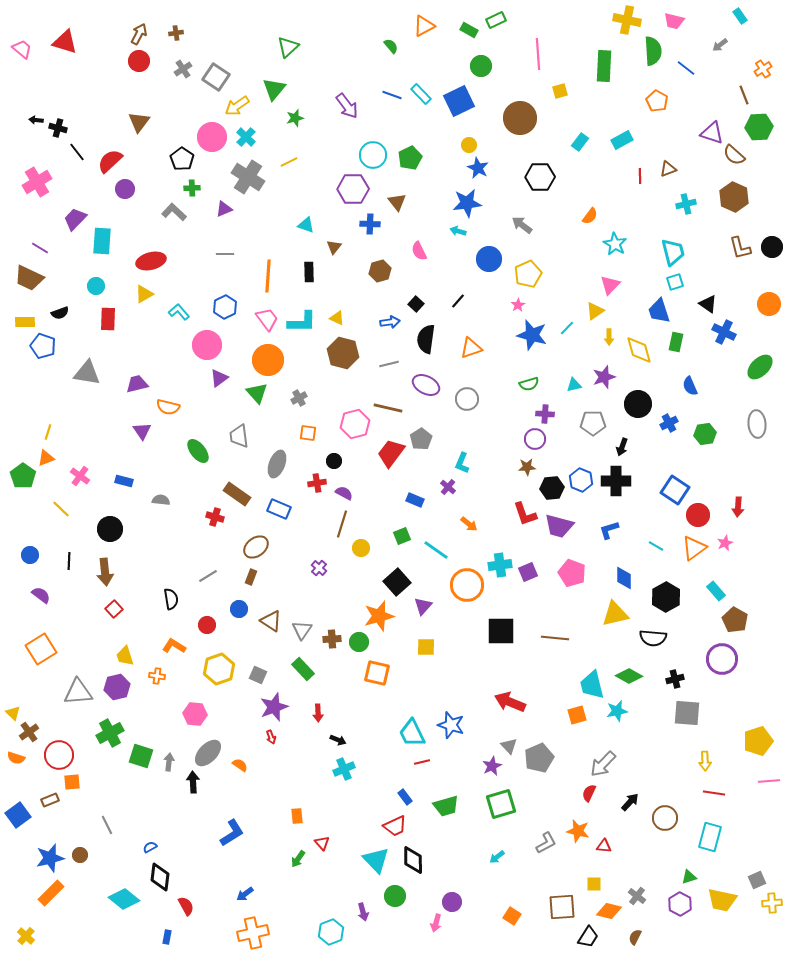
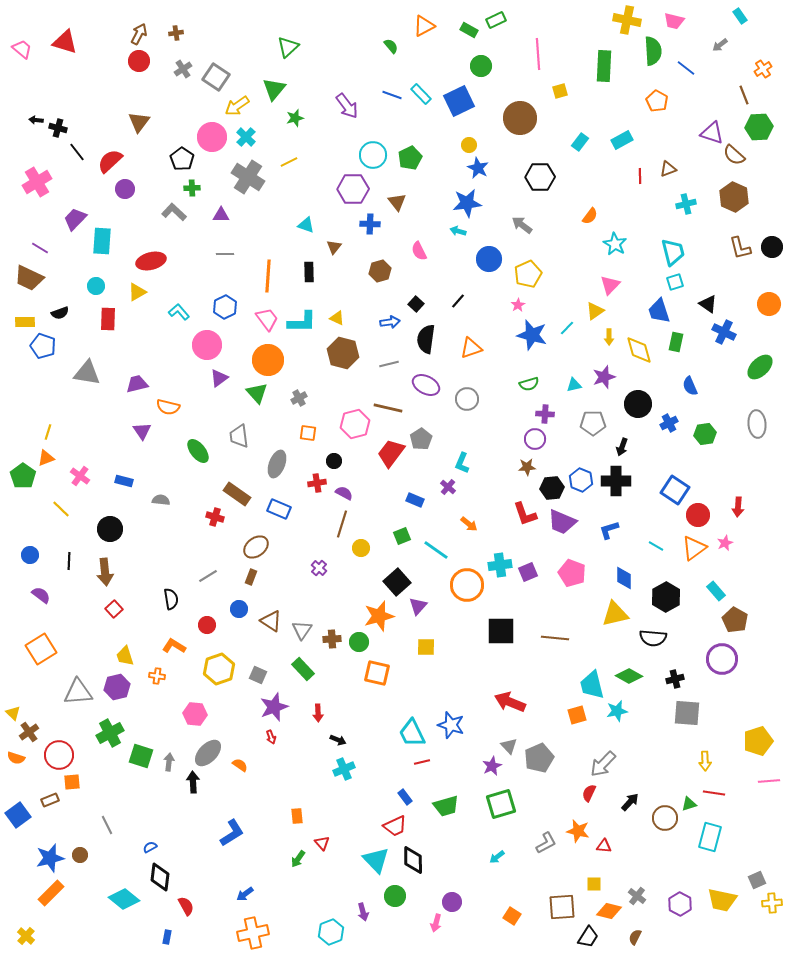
purple triangle at (224, 209): moved 3 px left, 6 px down; rotated 24 degrees clockwise
yellow triangle at (144, 294): moved 7 px left, 2 px up
purple trapezoid at (559, 526): moved 3 px right, 4 px up; rotated 8 degrees clockwise
purple triangle at (423, 606): moved 5 px left
green triangle at (689, 877): moved 73 px up
